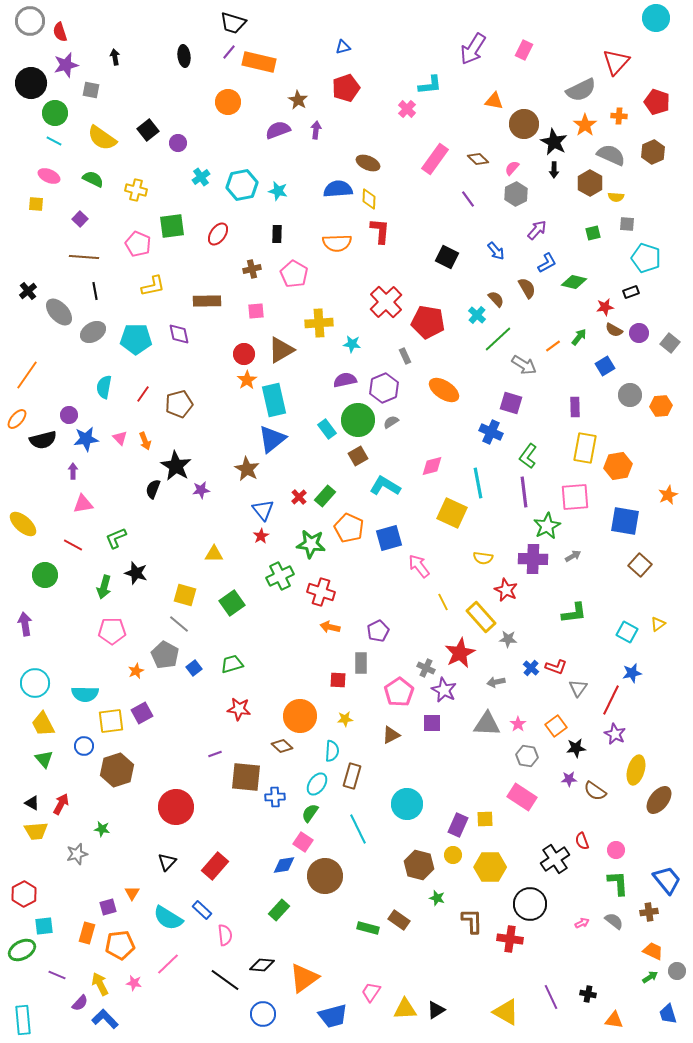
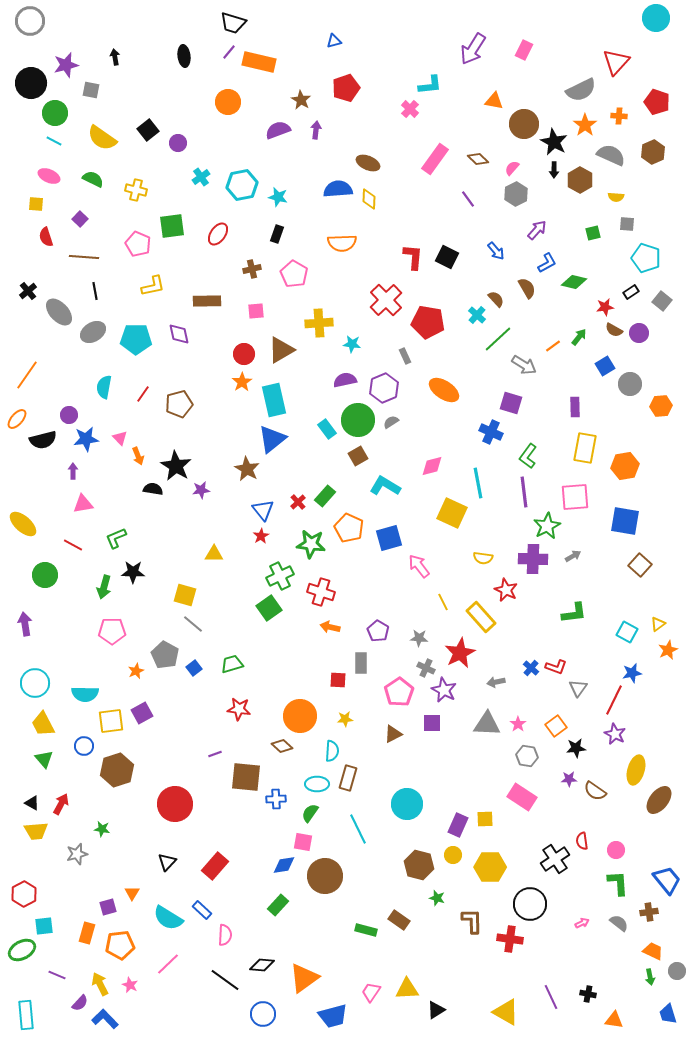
red semicircle at (60, 32): moved 14 px left, 205 px down
blue triangle at (343, 47): moved 9 px left, 6 px up
brown star at (298, 100): moved 3 px right
pink cross at (407, 109): moved 3 px right
brown hexagon at (590, 183): moved 10 px left, 3 px up
cyan star at (278, 191): moved 6 px down
red L-shape at (380, 231): moved 33 px right, 26 px down
black rectangle at (277, 234): rotated 18 degrees clockwise
orange semicircle at (337, 243): moved 5 px right
black rectangle at (631, 292): rotated 14 degrees counterclockwise
red cross at (386, 302): moved 2 px up
gray square at (670, 343): moved 8 px left, 42 px up
orange star at (247, 380): moved 5 px left, 2 px down
gray circle at (630, 395): moved 11 px up
orange arrow at (145, 441): moved 7 px left, 15 px down
orange hexagon at (618, 466): moved 7 px right
black semicircle at (153, 489): rotated 78 degrees clockwise
orange star at (668, 495): moved 155 px down
red cross at (299, 497): moved 1 px left, 5 px down
black star at (136, 573): moved 3 px left, 1 px up; rotated 15 degrees counterclockwise
green square at (232, 603): moved 37 px right, 5 px down
gray line at (179, 624): moved 14 px right
purple pentagon at (378, 631): rotated 15 degrees counterclockwise
gray star at (508, 639): moved 89 px left, 1 px up
red line at (611, 700): moved 3 px right
brown triangle at (391, 735): moved 2 px right, 1 px up
brown rectangle at (352, 776): moved 4 px left, 2 px down
cyan ellipse at (317, 784): rotated 55 degrees clockwise
blue cross at (275, 797): moved 1 px right, 2 px down
red circle at (176, 807): moved 1 px left, 3 px up
red semicircle at (582, 841): rotated 12 degrees clockwise
pink square at (303, 842): rotated 24 degrees counterclockwise
green rectangle at (279, 910): moved 1 px left, 5 px up
gray semicircle at (614, 921): moved 5 px right, 2 px down
green rectangle at (368, 928): moved 2 px left, 2 px down
pink semicircle at (225, 935): rotated 10 degrees clockwise
green arrow at (650, 977): rotated 112 degrees clockwise
pink star at (134, 983): moved 4 px left, 2 px down; rotated 14 degrees clockwise
yellow triangle at (405, 1009): moved 2 px right, 20 px up
cyan rectangle at (23, 1020): moved 3 px right, 5 px up
